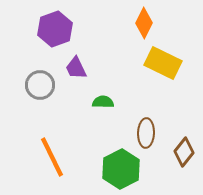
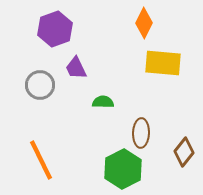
yellow rectangle: rotated 21 degrees counterclockwise
brown ellipse: moved 5 px left
orange line: moved 11 px left, 3 px down
green hexagon: moved 2 px right
